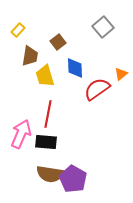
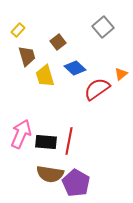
brown trapezoid: moved 3 px left; rotated 25 degrees counterclockwise
blue diamond: rotated 45 degrees counterclockwise
red line: moved 21 px right, 27 px down
purple pentagon: moved 3 px right, 4 px down
